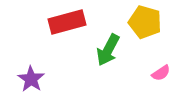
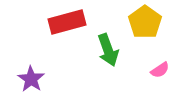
yellow pentagon: rotated 20 degrees clockwise
green arrow: rotated 48 degrees counterclockwise
pink semicircle: moved 1 px left, 3 px up
